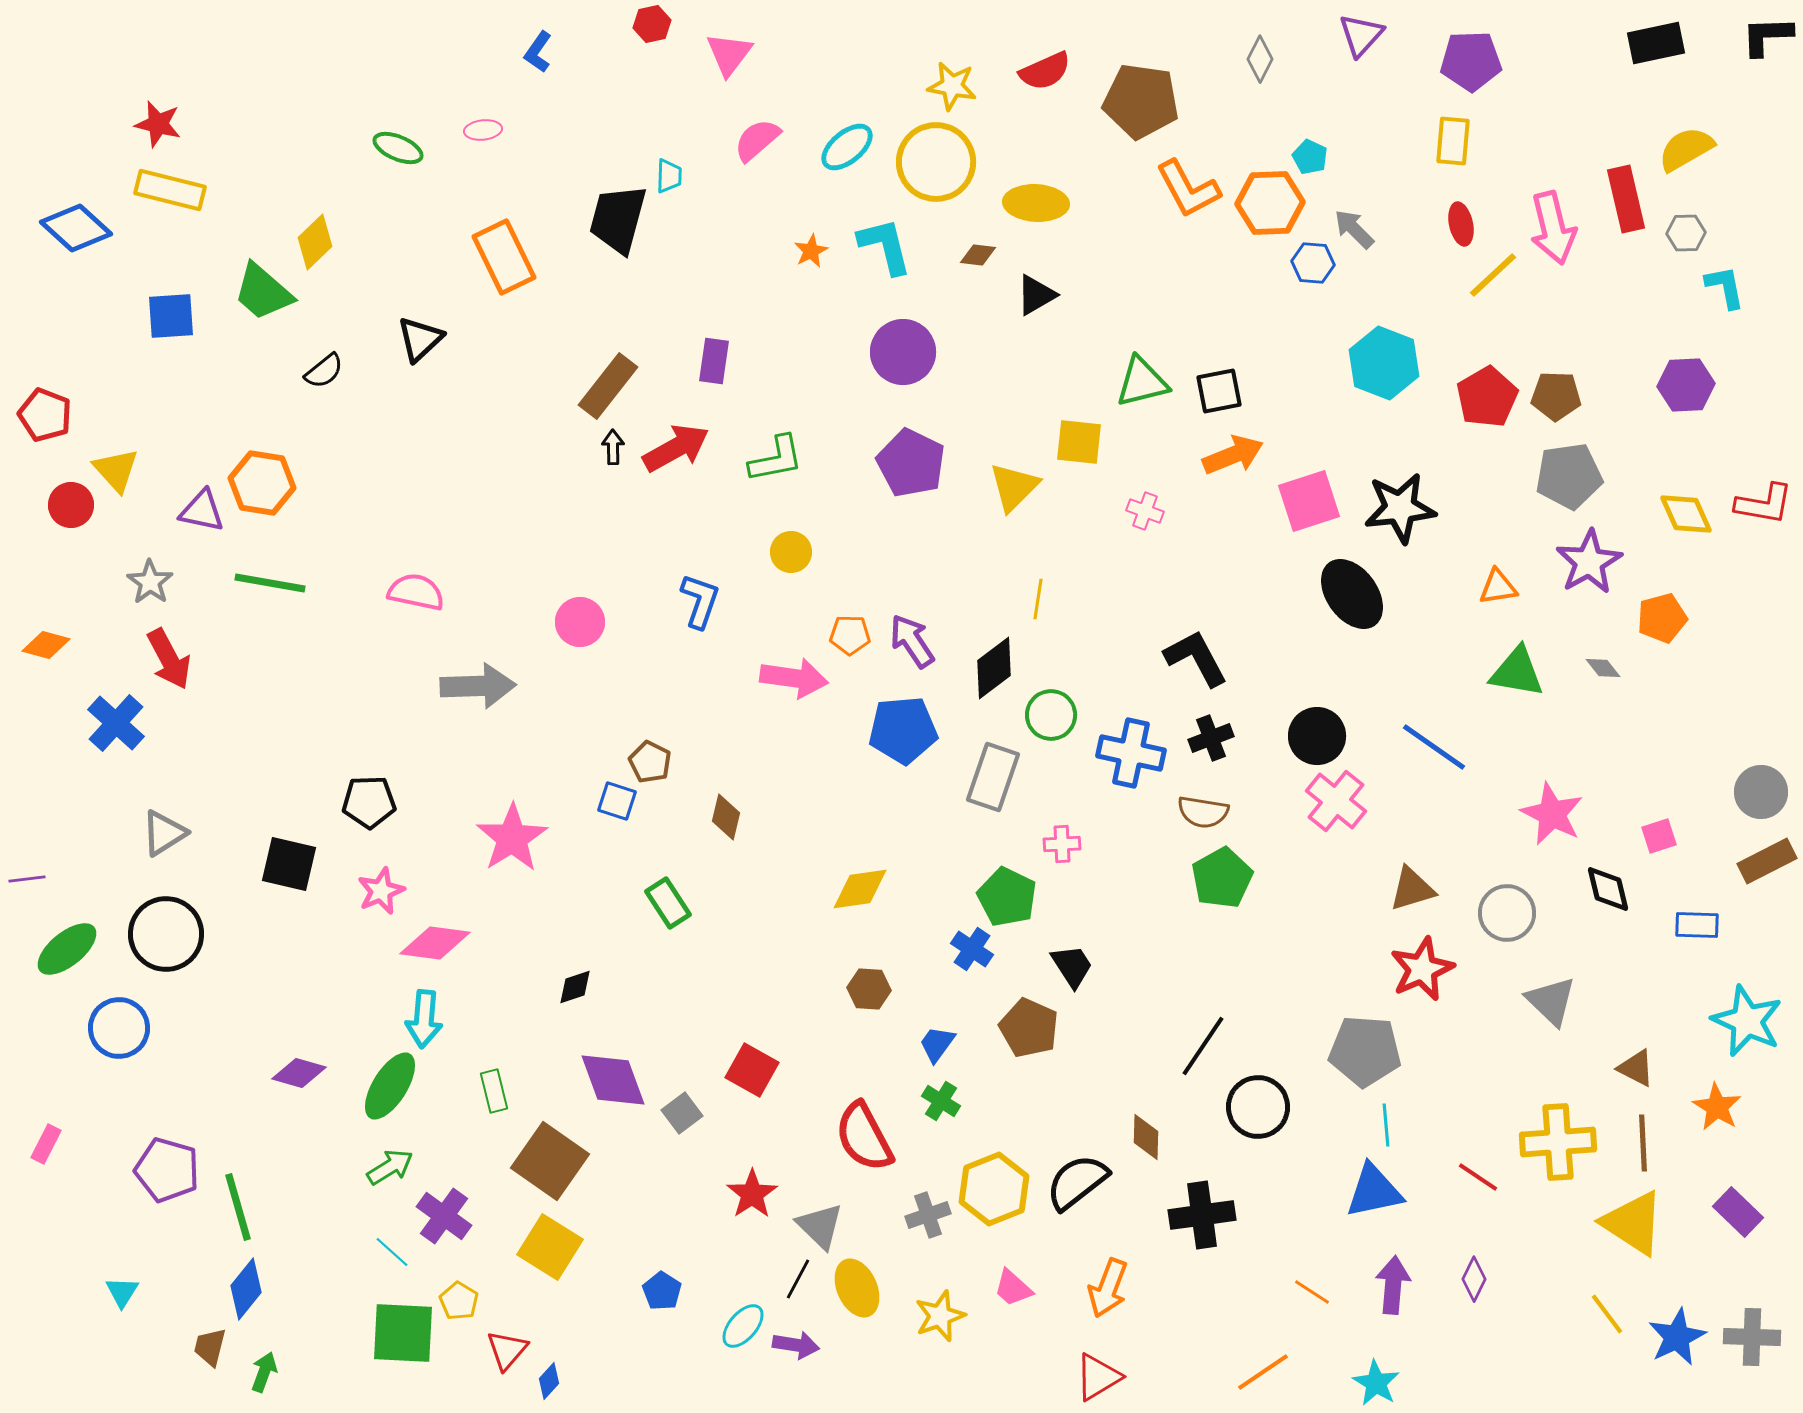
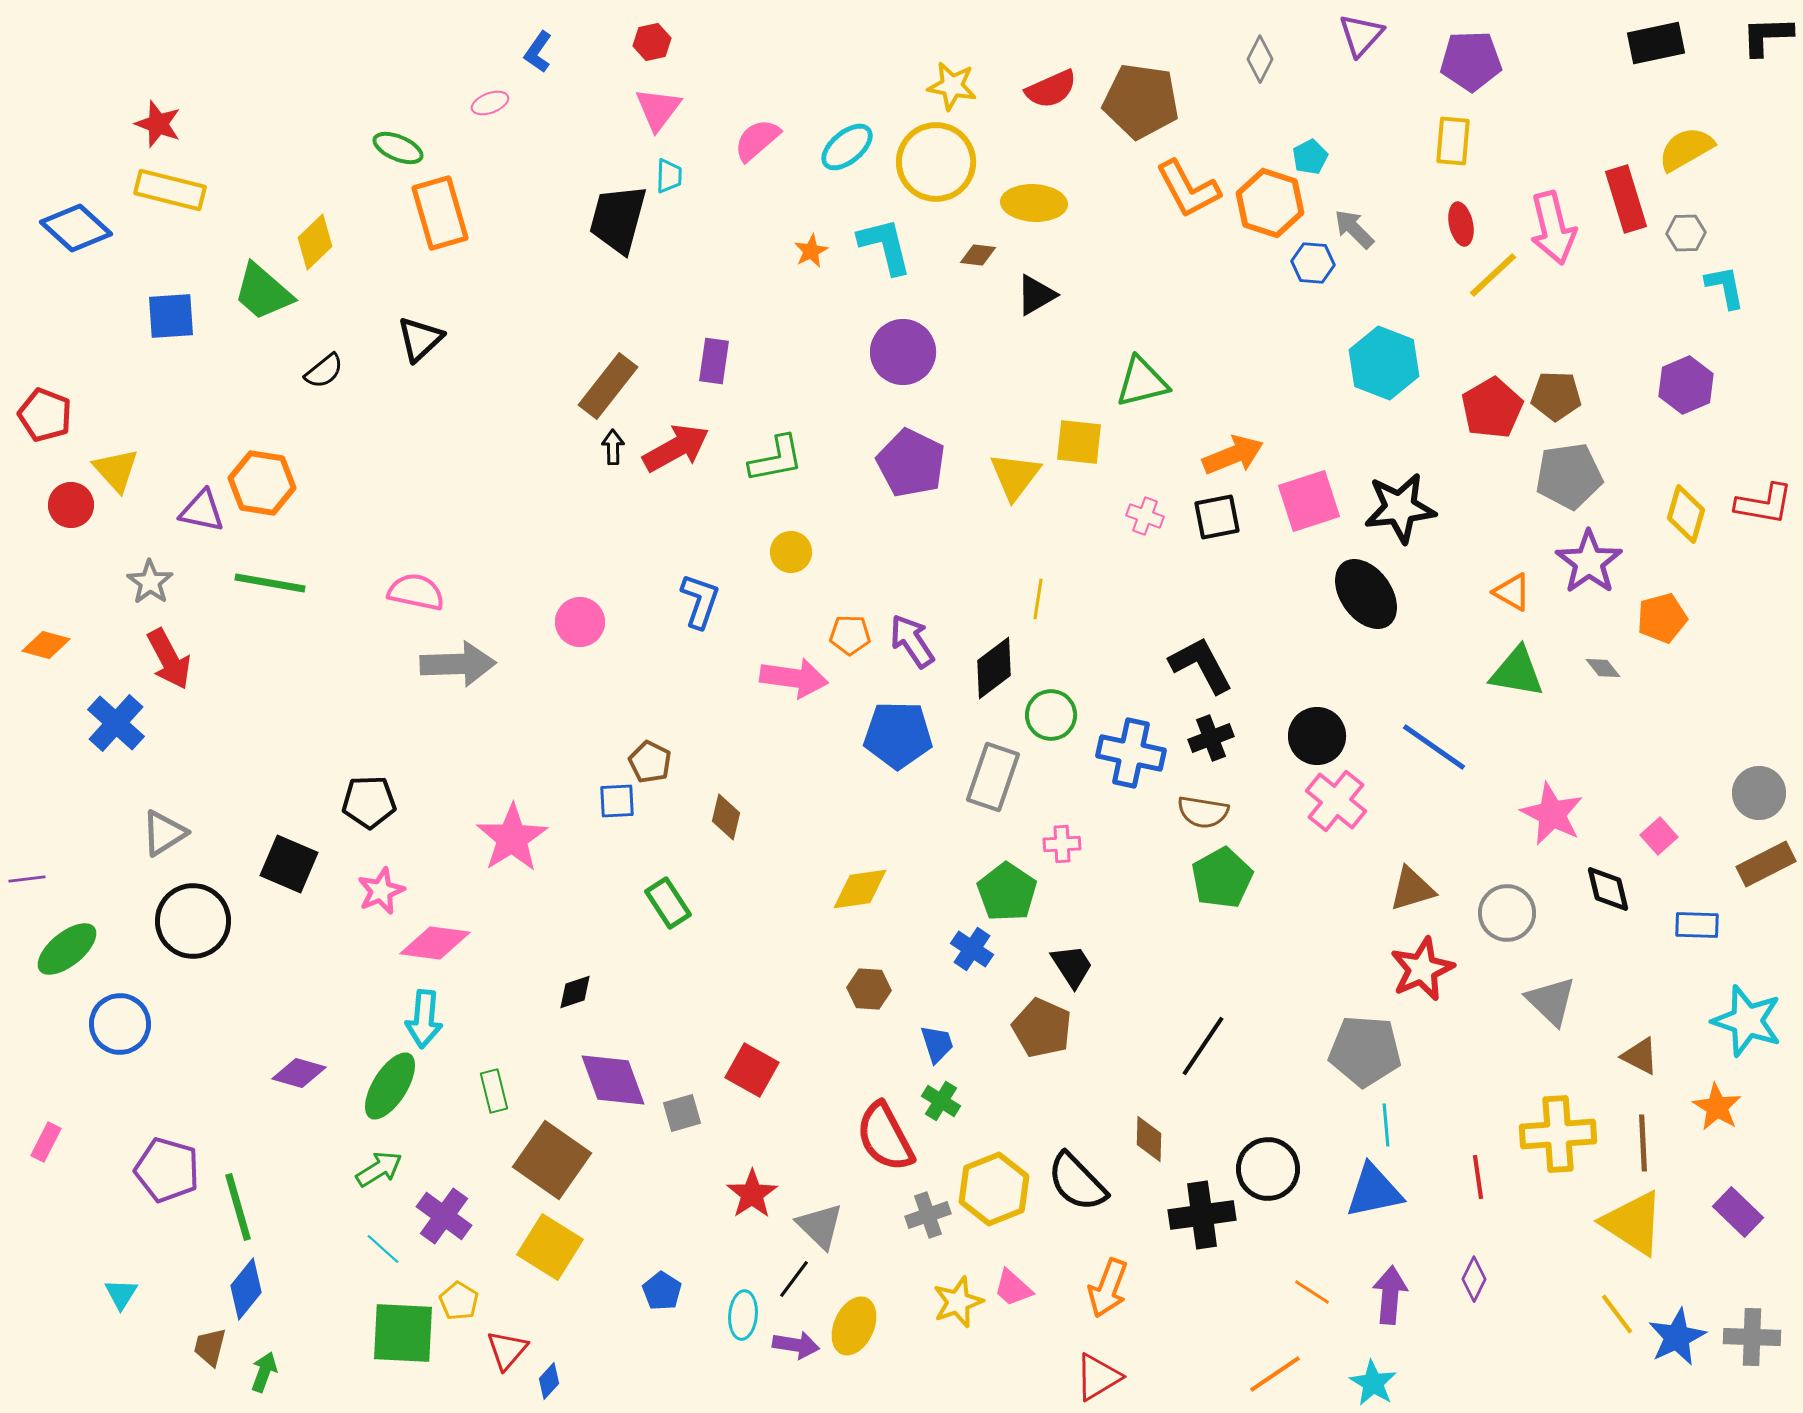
red hexagon at (652, 24): moved 18 px down
pink triangle at (729, 54): moved 71 px left, 55 px down
red semicircle at (1045, 71): moved 6 px right, 18 px down
red star at (158, 124): rotated 6 degrees clockwise
pink ellipse at (483, 130): moved 7 px right, 27 px up; rotated 15 degrees counterclockwise
cyan pentagon at (1310, 157): rotated 20 degrees clockwise
red rectangle at (1626, 199): rotated 4 degrees counterclockwise
yellow ellipse at (1036, 203): moved 2 px left
orange hexagon at (1270, 203): rotated 20 degrees clockwise
orange rectangle at (504, 257): moved 64 px left, 44 px up; rotated 10 degrees clockwise
purple hexagon at (1686, 385): rotated 20 degrees counterclockwise
black square at (1219, 391): moved 2 px left, 126 px down
red pentagon at (1487, 397): moved 5 px right, 11 px down
yellow triangle at (1014, 487): moved 1 px right, 11 px up; rotated 8 degrees counterclockwise
pink cross at (1145, 511): moved 5 px down
yellow diamond at (1686, 514): rotated 40 degrees clockwise
purple star at (1589, 562): rotated 6 degrees counterclockwise
orange triangle at (1498, 587): moved 14 px right, 5 px down; rotated 39 degrees clockwise
black ellipse at (1352, 594): moved 14 px right
black L-shape at (1196, 658): moved 5 px right, 7 px down
gray arrow at (478, 686): moved 20 px left, 22 px up
blue pentagon at (903, 730): moved 5 px left, 5 px down; rotated 6 degrees clockwise
gray circle at (1761, 792): moved 2 px left, 1 px down
blue square at (617, 801): rotated 21 degrees counterclockwise
pink square at (1659, 836): rotated 24 degrees counterclockwise
brown rectangle at (1767, 861): moved 1 px left, 3 px down
black square at (289, 864): rotated 10 degrees clockwise
green pentagon at (1007, 897): moved 5 px up; rotated 8 degrees clockwise
black circle at (166, 934): moved 27 px right, 13 px up
black diamond at (575, 987): moved 5 px down
cyan star at (1747, 1021): rotated 6 degrees counterclockwise
blue circle at (119, 1028): moved 1 px right, 4 px up
brown pentagon at (1029, 1028): moved 13 px right
blue trapezoid at (937, 1044): rotated 126 degrees clockwise
brown triangle at (1636, 1068): moved 4 px right, 12 px up
black circle at (1258, 1107): moved 10 px right, 62 px down
gray square at (682, 1113): rotated 21 degrees clockwise
red semicircle at (864, 1137): moved 21 px right
brown diamond at (1146, 1137): moved 3 px right, 2 px down
yellow cross at (1558, 1142): moved 8 px up
pink rectangle at (46, 1144): moved 2 px up
brown square at (550, 1161): moved 2 px right, 1 px up
green arrow at (390, 1167): moved 11 px left, 2 px down
red line at (1478, 1177): rotated 48 degrees clockwise
black semicircle at (1077, 1182): rotated 96 degrees counterclockwise
cyan line at (392, 1252): moved 9 px left, 3 px up
black line at (798, 1279): moved 4 px left; rotated 9 degrees clockwise
purple arrow at (1393, 1285): moved 3 px left, 10 px down
yellow ellipse at (857, 1288): moved 3 px left, 38 px down; rotated 48 degrees clockwise
cyan triangle at (122, 1292): moved 1 px left, 2 px down
yellow line at (1607, 1314): moved 10 px right
yellow star at (940, 1316): moved 18 px right, 14 px up
cyan ellipse at (743, 1326): moved 11 px up; rotated 36 degrees counterclockwise
orange line at (1263, 1372): moved 12 px right, 2 px down
cyan star at (1376, 1383): moved 3 px left
